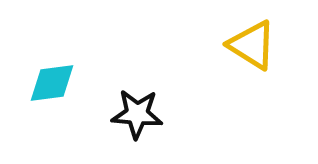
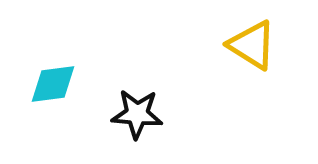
cyan diamond: moved 1 px right, 1 px down
